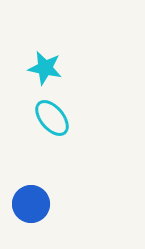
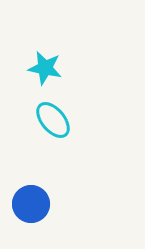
cyan ellipse: moved 1 px right, 2 px down
